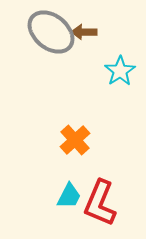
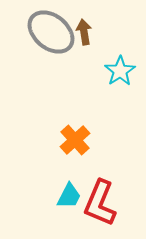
brown arrow: rotated 80 degrees clockwise
